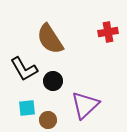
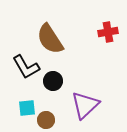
black L-shape: moved 2 px right, 2 px up
brown circle: moved 2 px left
